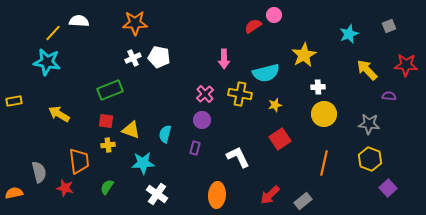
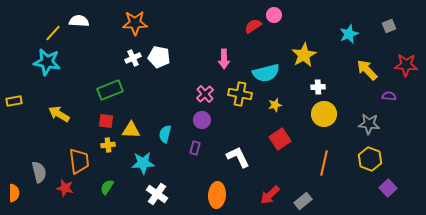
yellow triangle at (131, 130): rotated 18 degrees counterclockwise
orange semicircle at (14, 193): rotated 102 degrees clockwise
